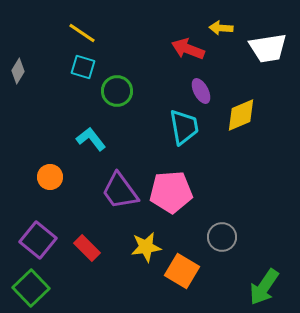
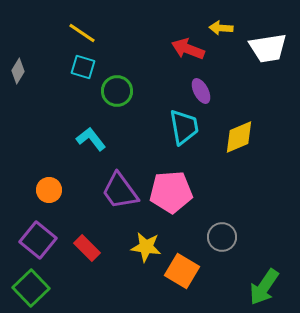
yellow diamond: moved 2 px left, 22 px down
orange circle: moved 1 px left, 13 px down
yellow star: rotated 16 degrees clockwise
